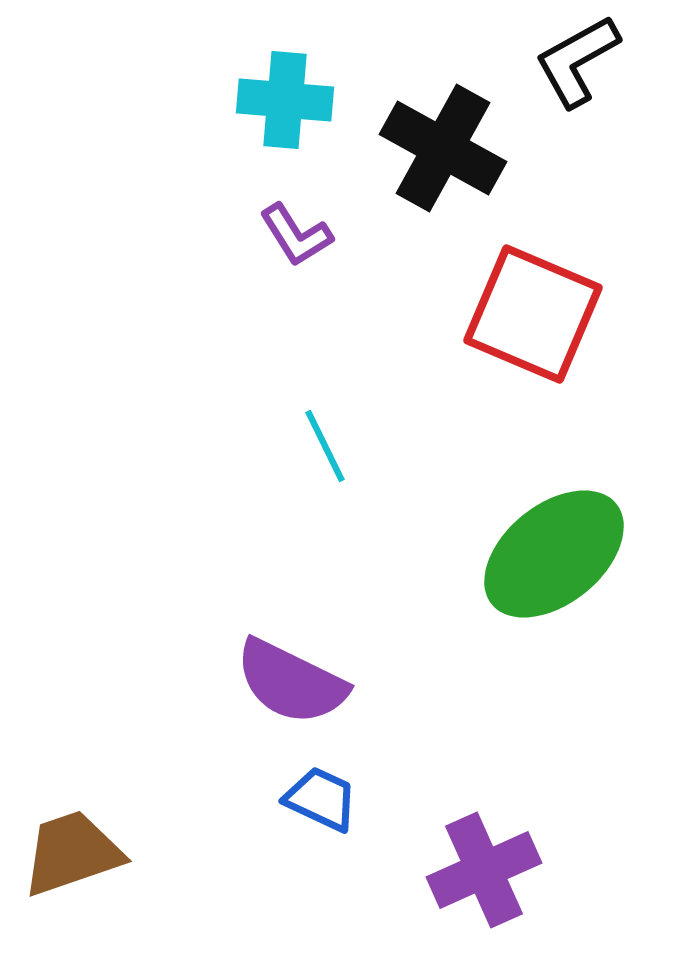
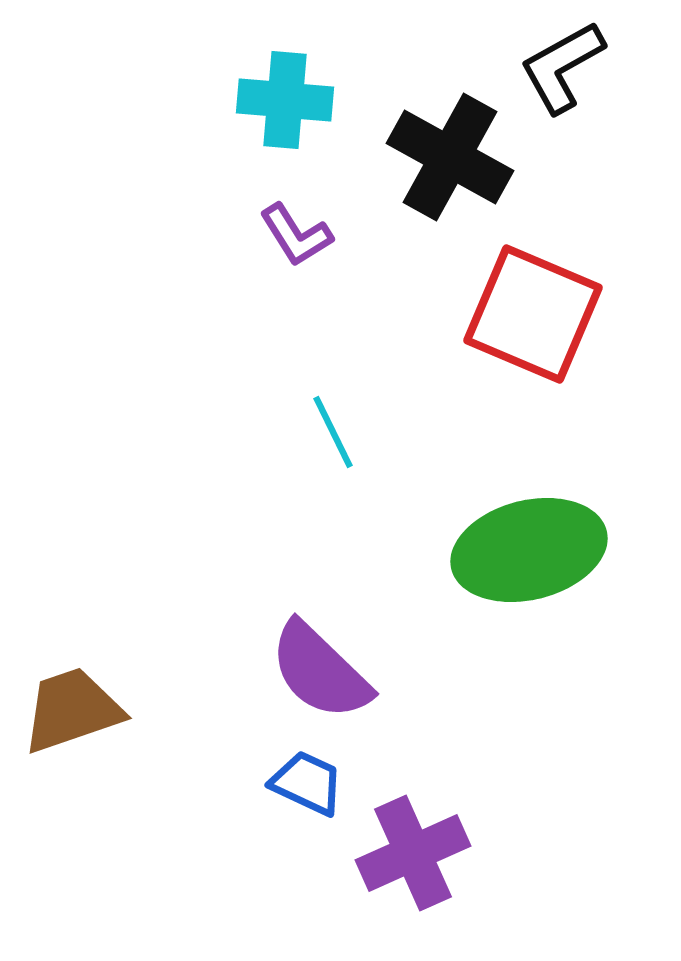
black L-shape: moved 15 px left, 6 px down
black cross: moved 7 px right, 9 px down
cyan line: moved 8 px right, 14 px up
green ellipse: moved 25 px left, 4 px up; rotated 25 degrees clockwise
purple semicircle: moved 29 px right, 11 px up; rotated 18 degrees clockwise
blue trapezoid: moved 14 px left, 16 px up
brown trapezoid: moved 143 px up
purple cross: moved 71 px left, 17 px up
